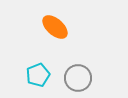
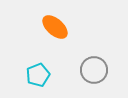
gray circle: moved 16 px right, 8 px up
